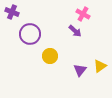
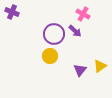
purple circle: moved 24 px right
